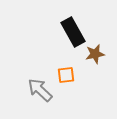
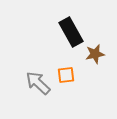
black rectangle: moved 2 px left
gray arrow: moved 2 px left, 7 px up
